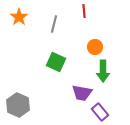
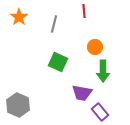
green square: moved 2 px right
